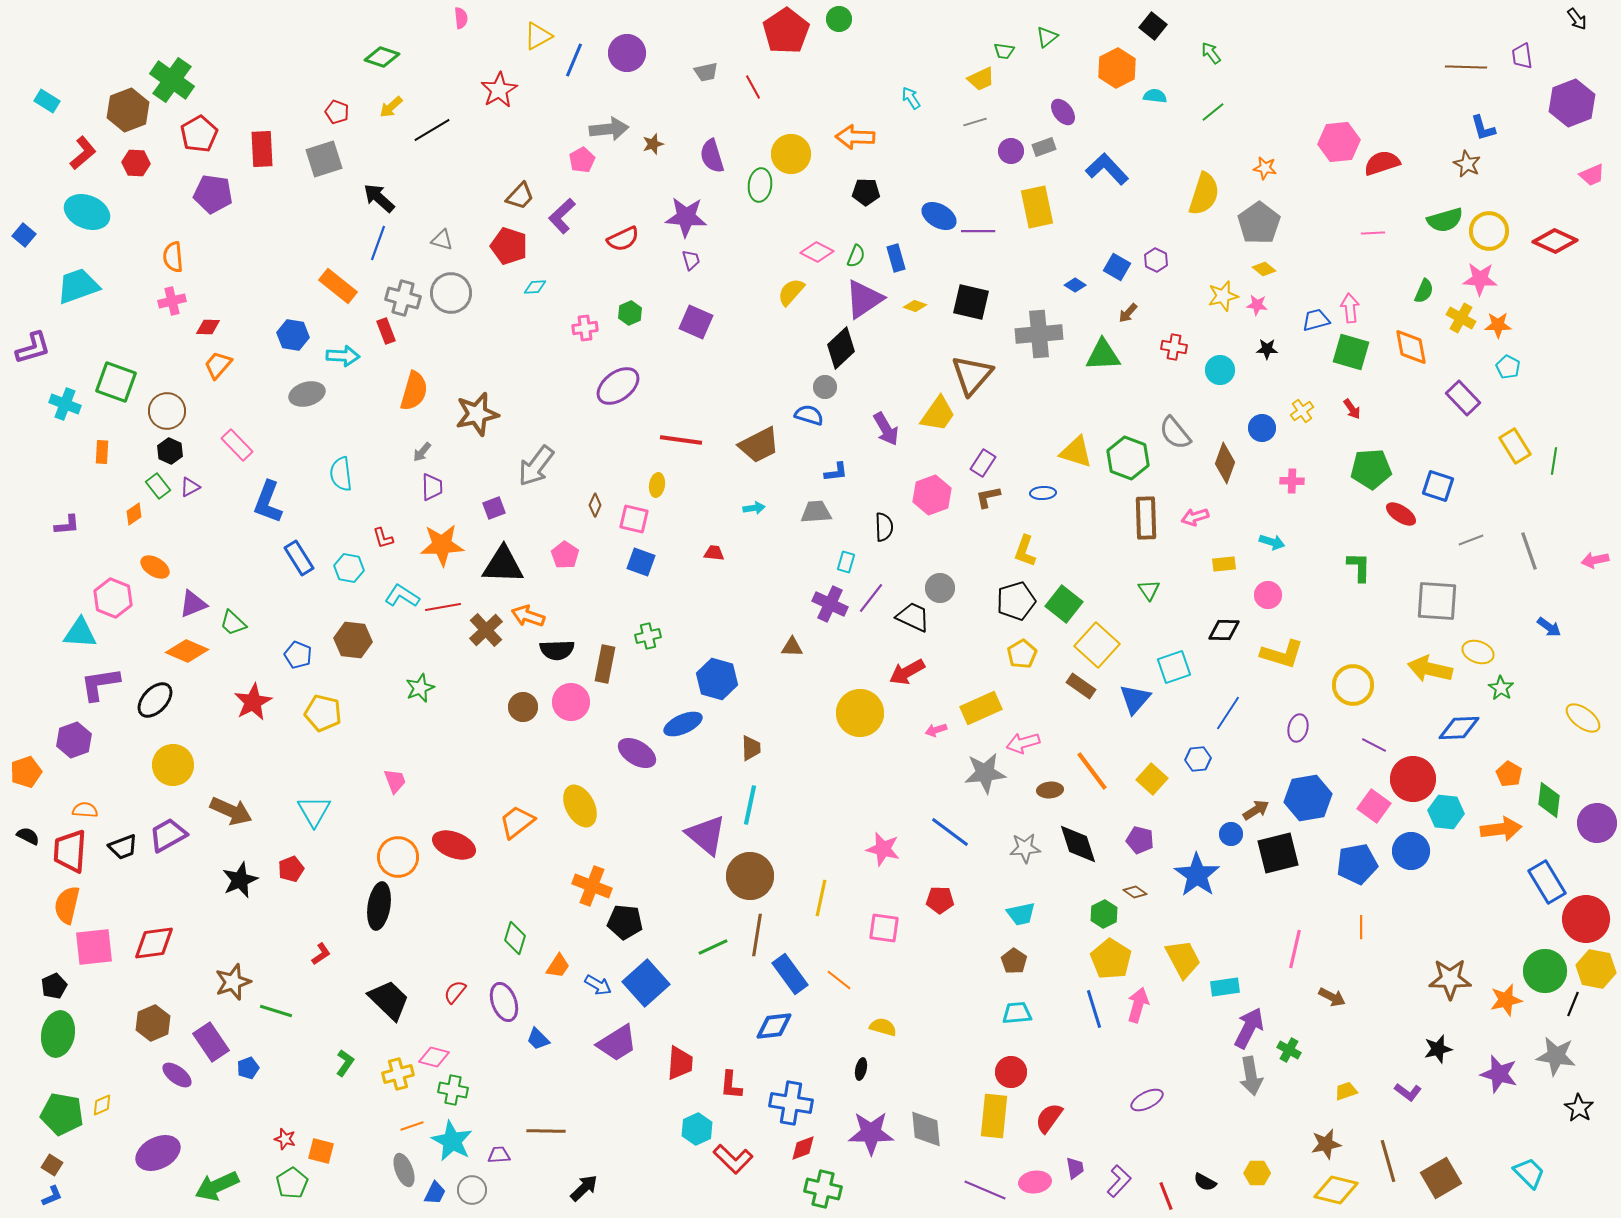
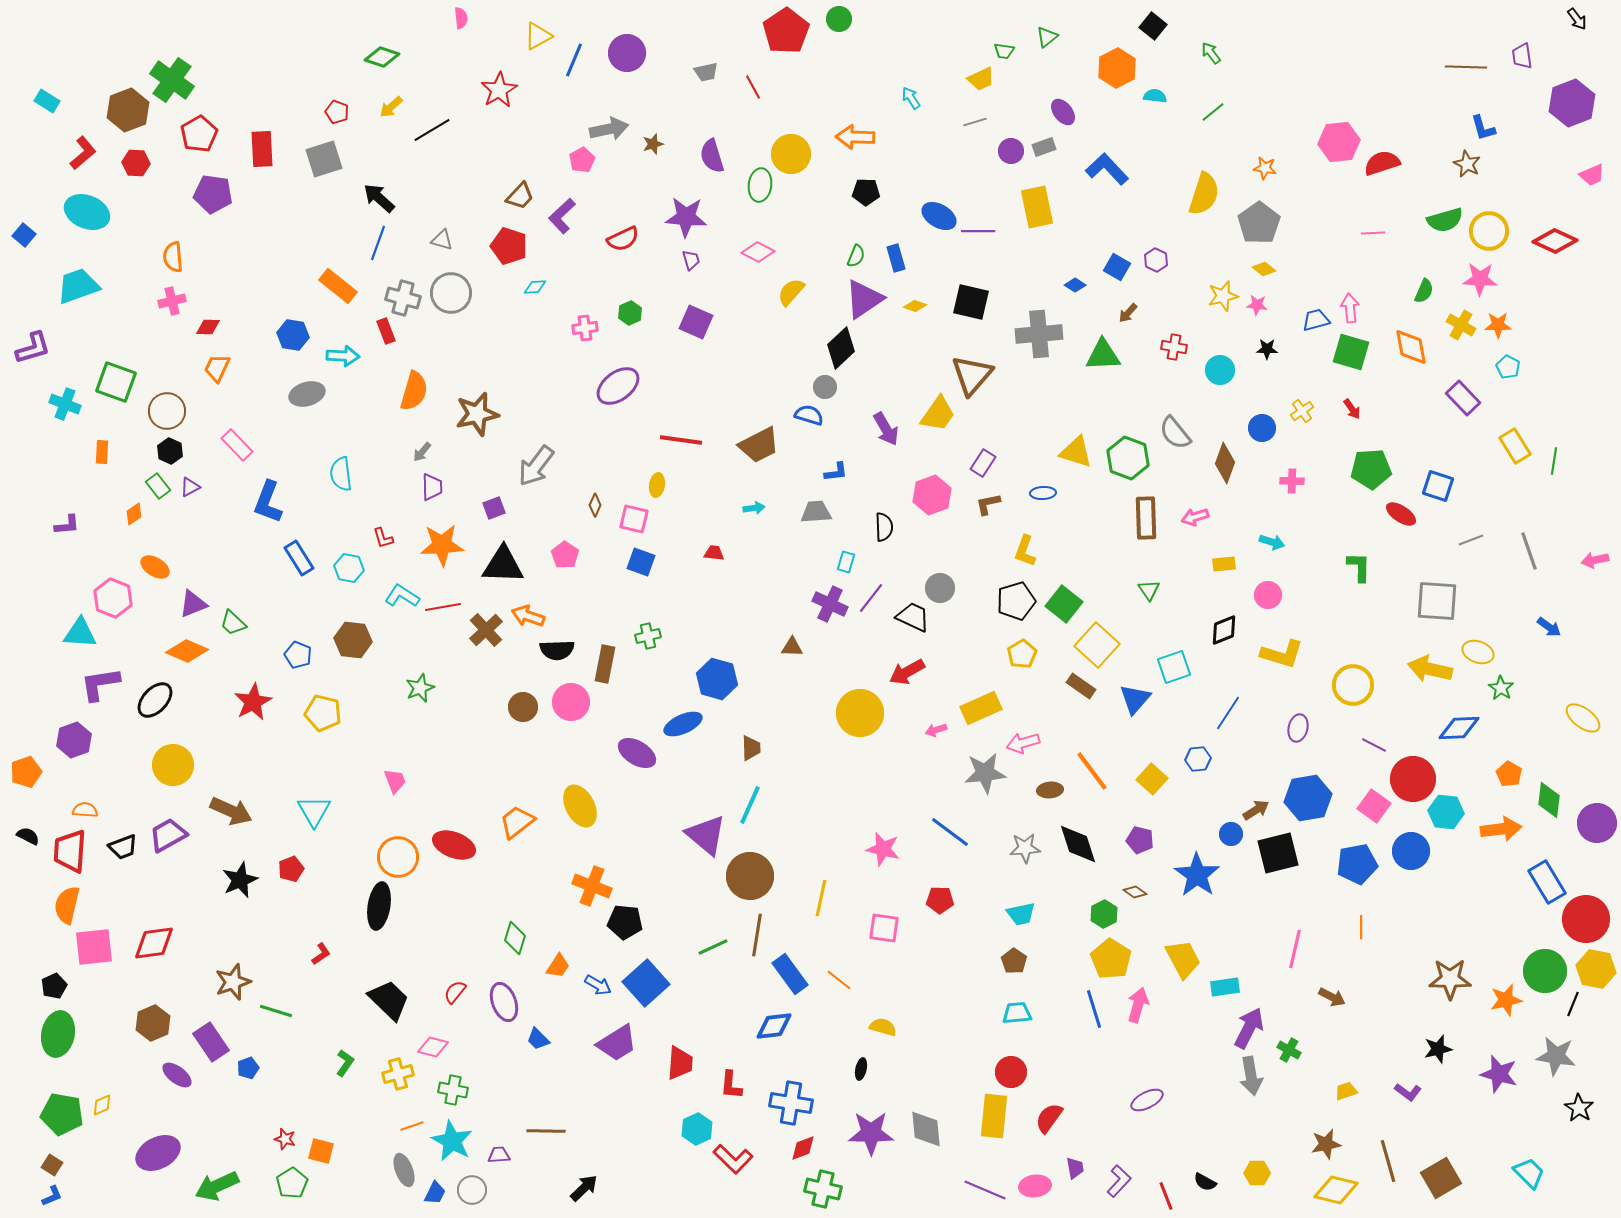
gray arrow at (609, 129): rotated 6 degrees counterclockwise
pink diamond at (817, 252): moved 59 px left
yellow cross at (1461, 318): moved 7 px down
orange trapezoid at (218, 365): moved 1 px left, 3 px down; rotated 16 degrees counterclockwise
brown L-shape at (988, 497): moved 7 px down
black diamond at (1224, 630): rotated 24 degrees counterclockwise
cyan line at (750, 805): rotated 12 degrees clockwise
pink diamond at (434, 1057): moved 1 px left, 10 px up
pink ellipse at (1035, 1182): moved 4 px down
